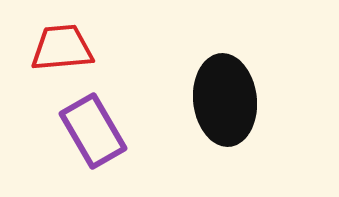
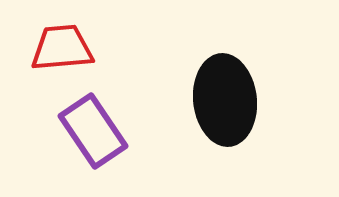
purple rectangle: rotated 4 degrees counterclockwise
